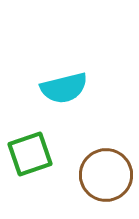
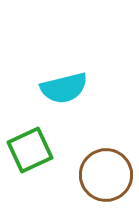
green square: moved 4 px up; rotated 6 degrees counterclockwise
